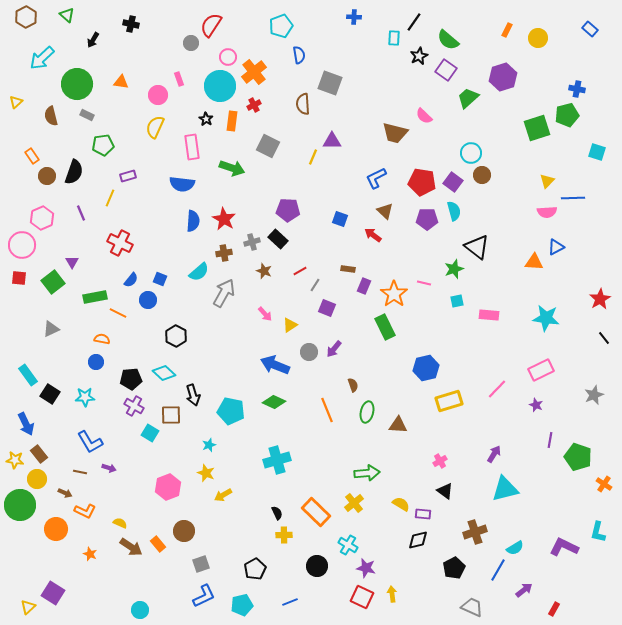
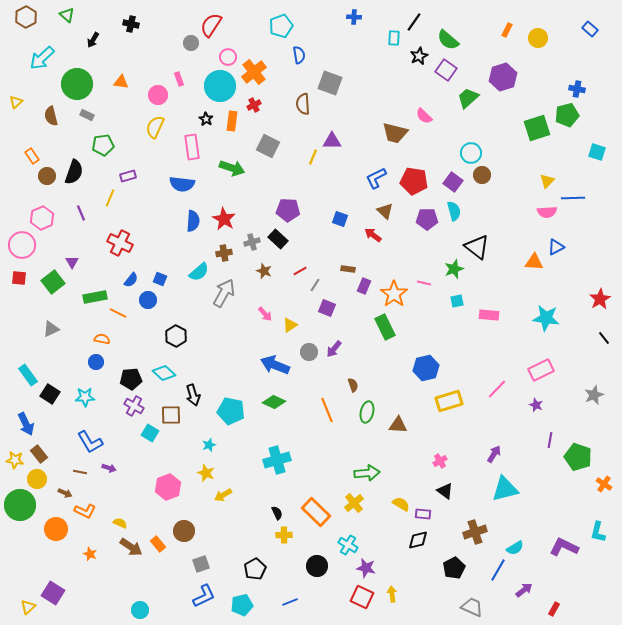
red pentagon at (422, 182): moved 8 px left, 1 px up
